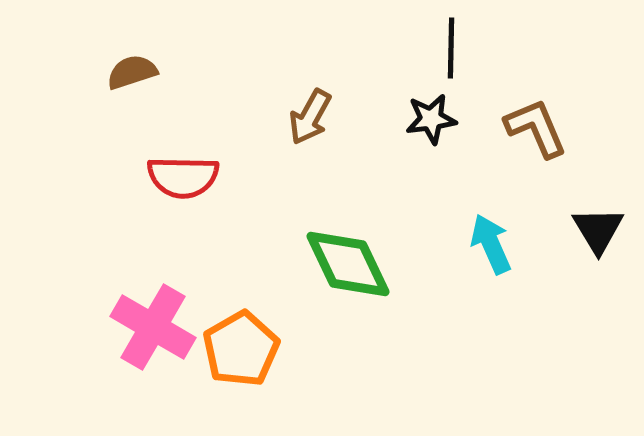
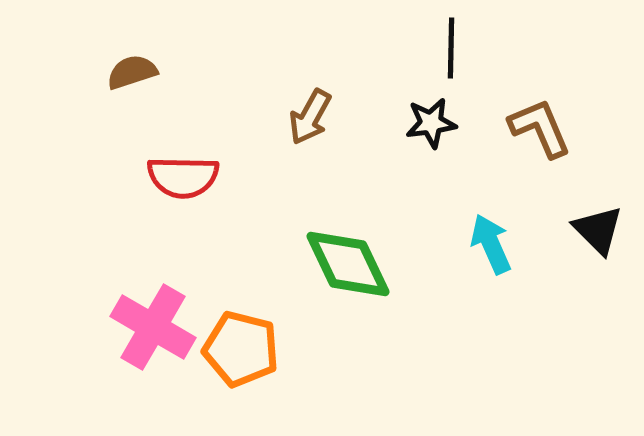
black star: moved 4 px down
brown L-shape: moved 4 px right
black triangle: rotated 14 degrees counterclockwise
orange pentagon: rotated 28 degrees counterclockwise
